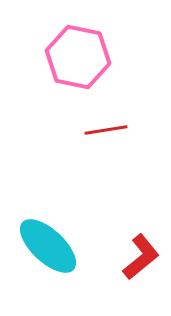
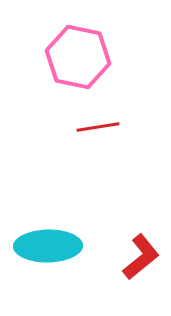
red line: moved 8 px left, 3 px up
cyan ellipse: rotated 44 degrees counterclockwise
